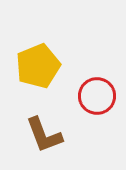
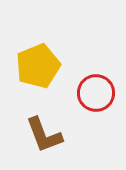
red circle: moved 1 px left, 3 px up
